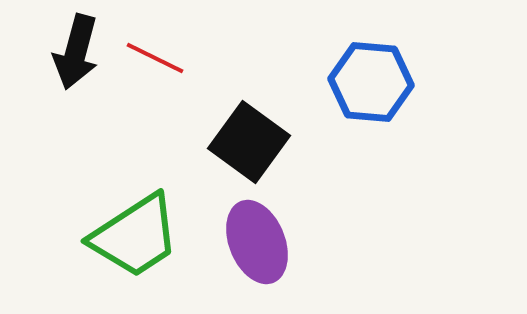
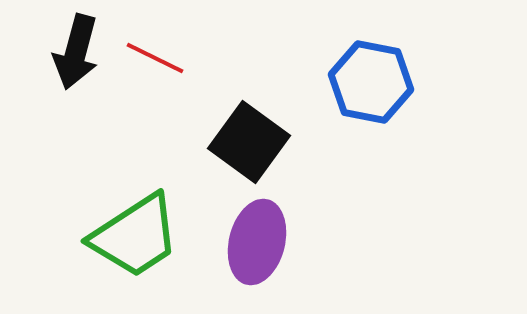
blue hexagon: rotated 6 degrees clockwise
purple ellipse: rotated 36 degrees clockwise
